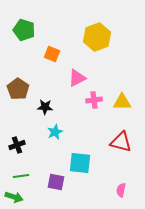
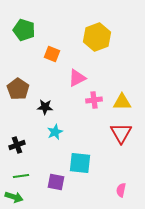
red triangle: moved 9 px up; rotated 45 degrees clockwise
